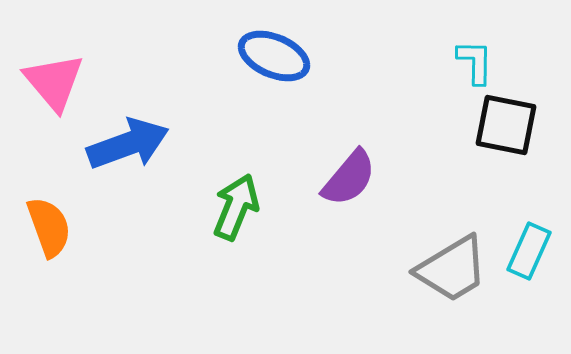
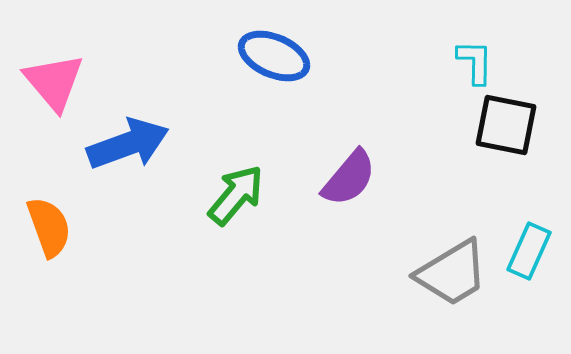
green arrow: moved 12 px up; rotated 18 degrees clockwise
gray trapezoid: moved 4 px down
